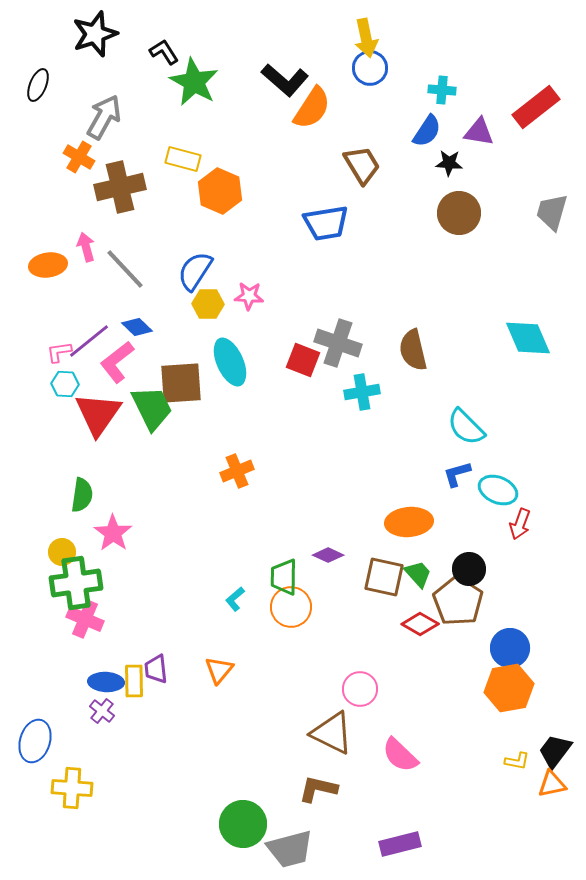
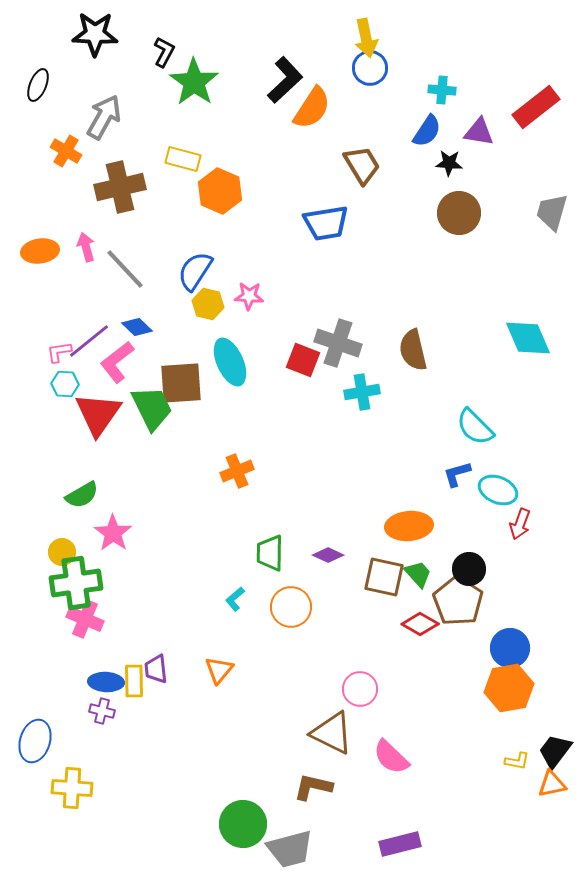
black star at (95, 34): rotated 21 degrees clockwise
black L-shape at (164, 52): rotated 60 degrees clockwise
black L-shape at (285, 80): rotated 84 degrees counterclockwise
green star at (194, 82): rotated 6 degrees clockwise
orange cross at (79, 157): moved 13 px left, 6 px up
orange ellipse at (48, 265): moved 8 px left, 14 px up
yellow hexagon at (208, 304): rotated 12 degrees clockwise
cyan semicircle at (466, 427): moved 9 px right
green semicircle at (82, 495): rotated 52 degrees clockwise
orange ellipse at (409, 522): moved 4 px down
green trapezoid at (284, 577): moved 14 px left, 24 px up
purple cross at (102, 711): rotated 25 degrees counterclockwise
pink semicircle at (400, 755): moved 9 px left, 2 px down
brown L-shape at (318, 789): moved 5 px left, 2 px up
